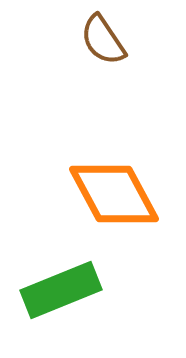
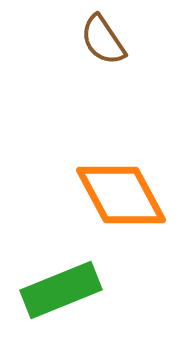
orange diamond: moved 7 px right, 1 px down
